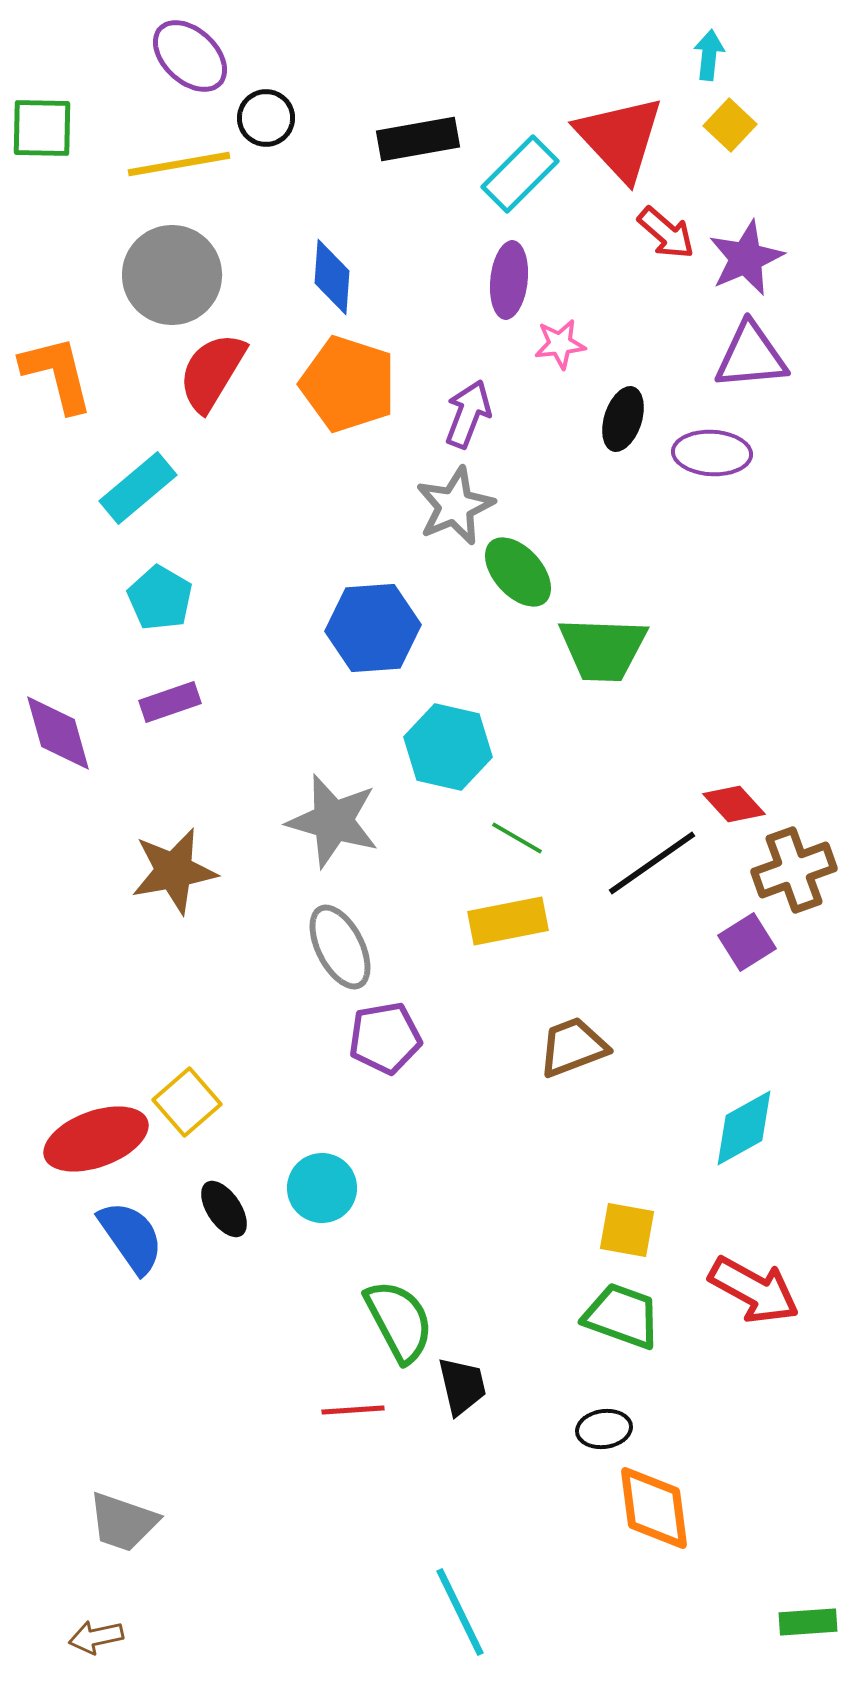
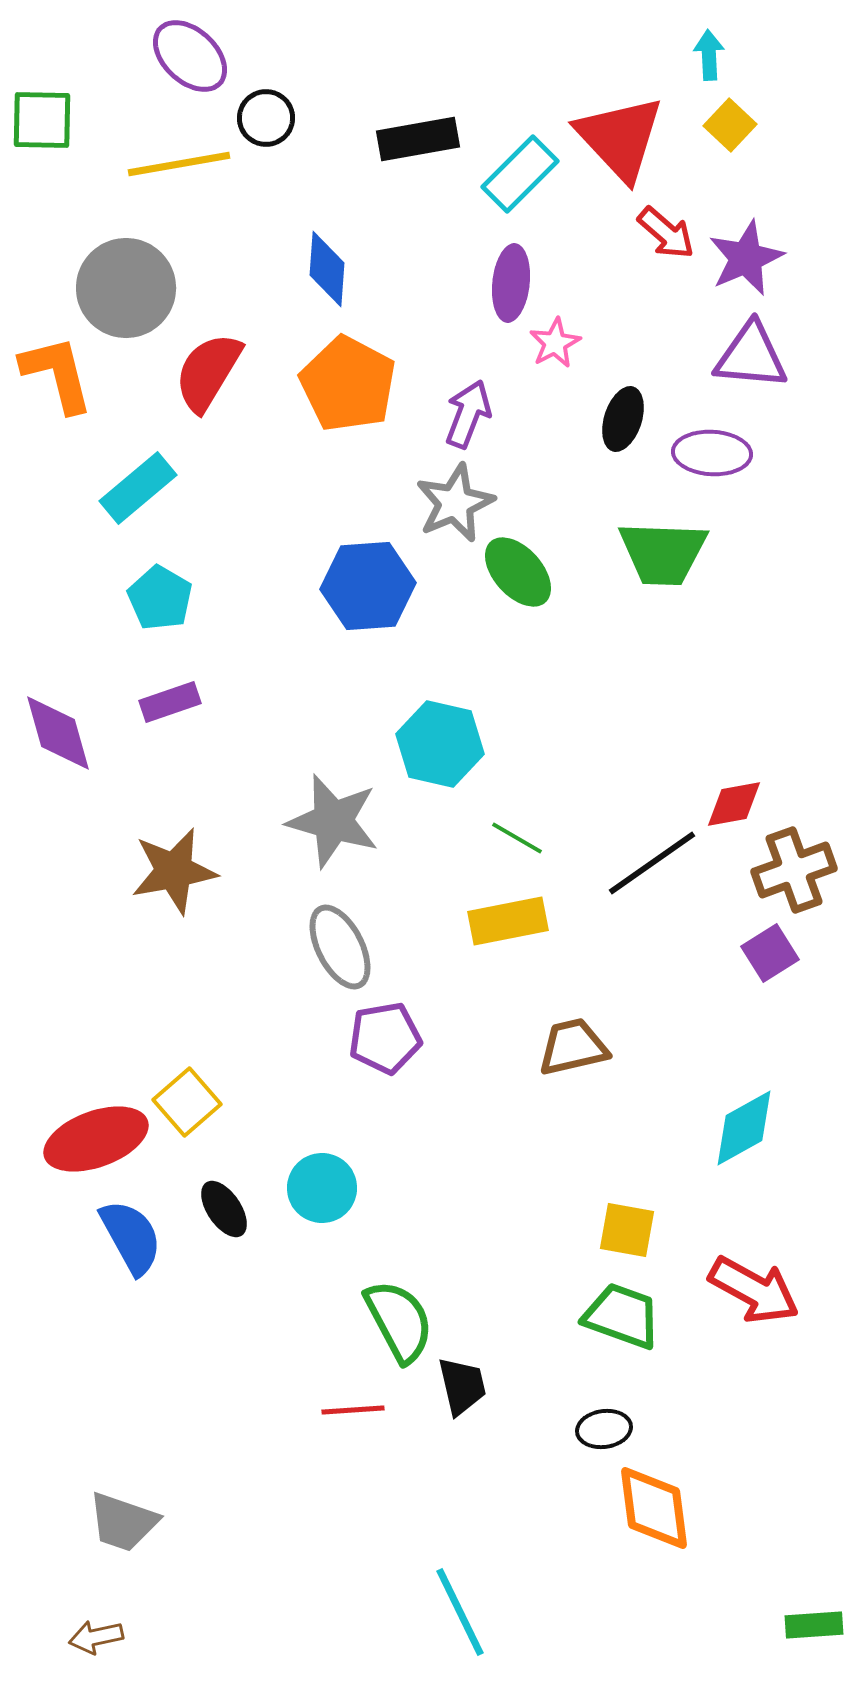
cyan arrow at (709, 55): rotated 9 degrees counterclockwise
green square at (42, 128): moved 8 px up
gray circle at (172, 275): moved 46 px left, 13 px down
blue diamond at (332, 277): moved 5 px left, 8 px up
purple ellipse at (509, 280): moved 2 px right, 3 px down
pink star at (560, 344): moved 5 px left, 1 px up; rotated 21 degrees counterclockwise
purple triangle at (751, 356): rotated 10 degrees clockwise
red semicircle at (212, 372): moved 4 px left
orange pentagon at (348, 384): rotated 10 degrees clockwise
gray star at (455, 506): moved 3 px up
blue hexagon at (373, 628): moved 5 px left, 42 px up
green trapezoid at (603, 649): moved 60 px right, 96 px up
cyan hexagon at (448, 747): moved 8 px left, 3 px up
red diamond at (734, 804): rotated 58 degrees counterclockwise
purple square at (747, 942): moved 23 px right, 11 px down
brown trapezoid at (573, 1047): rotated 8 degrees clockwise
blue semicircle at (131, 1237): rotated 6 degrees clockwise
green rectangle at (808, 1622): moved 6 px right, 3 px down
